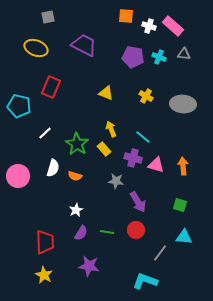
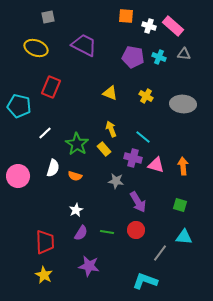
yellow triangle: moved 4 px right
